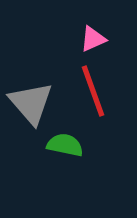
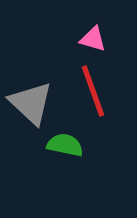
pink triangle: rotated 40 degrees clockwise
gray triangle: rotated 6 degrees counterclockwise
